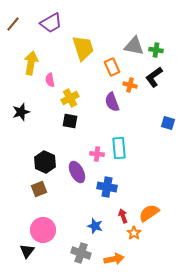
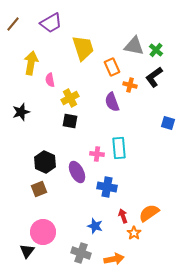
green cross: rotated 32 degrees clockwise
pink circle: moved 2 px down
